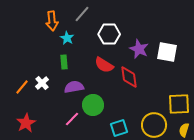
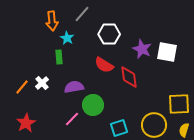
purple star: moved 3 px right
green rectangle: moved 5 px left, 5 px up
